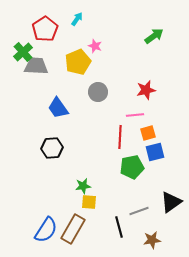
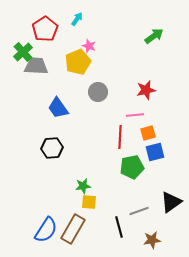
pink star: moved 6 px left
